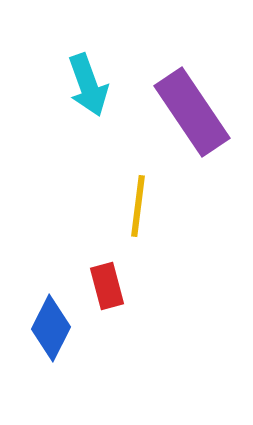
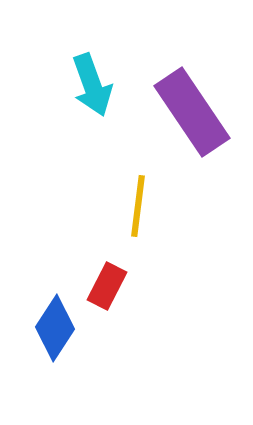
cyan arrow: moved 4 px right
red rectangle: rotated 42 degrees clockwise
blue diamond: moved 4 px right; rotated 6 degrees clockwise
